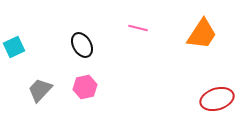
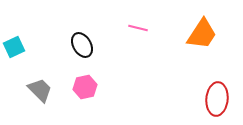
gray trapezoid: rotated 92 degrees clockwise
red ellipse: rotated 68 degrees counterclockwise
